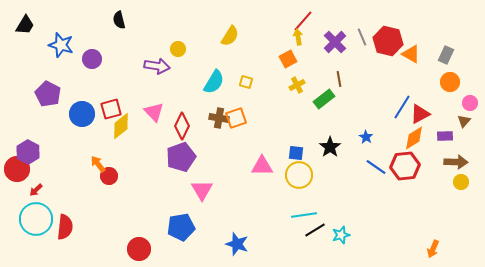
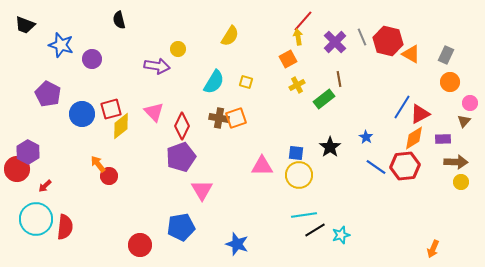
black trapezoid at (25, 25): rotated 80 degrees clockwise
purple rectangle at (445, 136): moved 2 px left, 3 px down
red arrow at (36, 190): moved 9 px right, 4 px up
red circle at (139, 249): moved 1 px right, 4 px up
